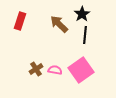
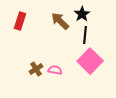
brown arrow: moved 1 px right, 3 px up
pink square: moved 9 px right, 9 px up; rotated 10 degrees counterclockwise
